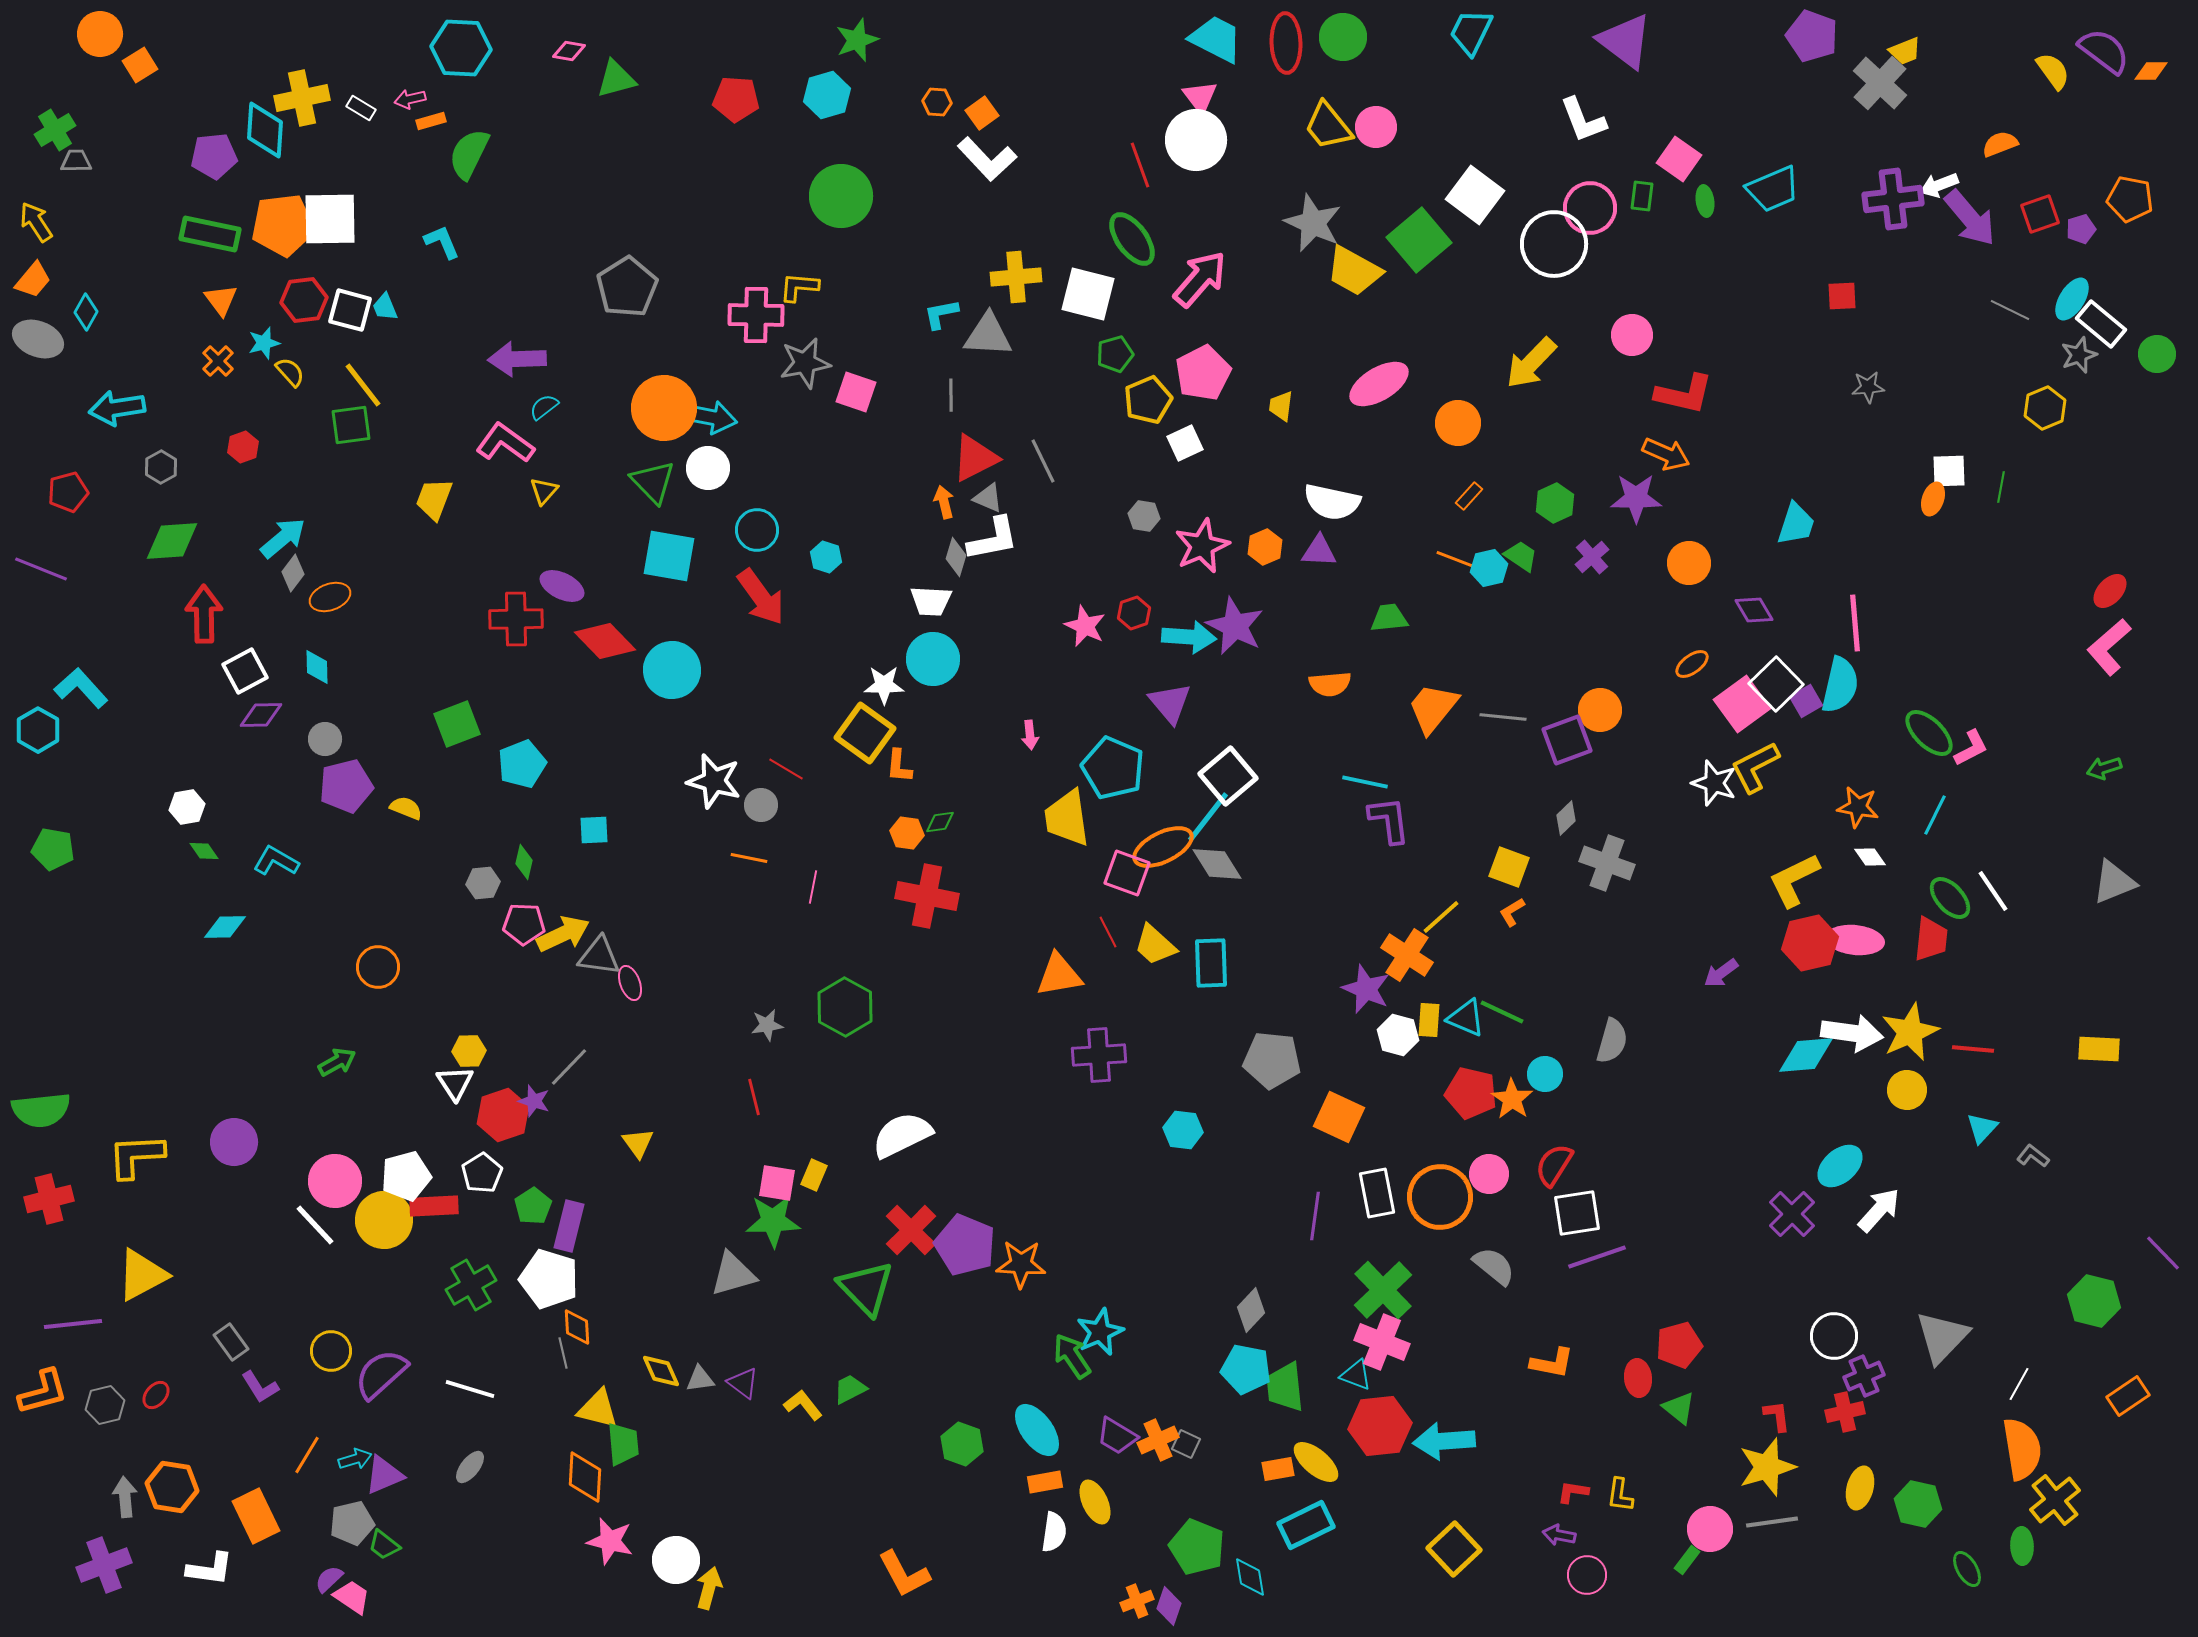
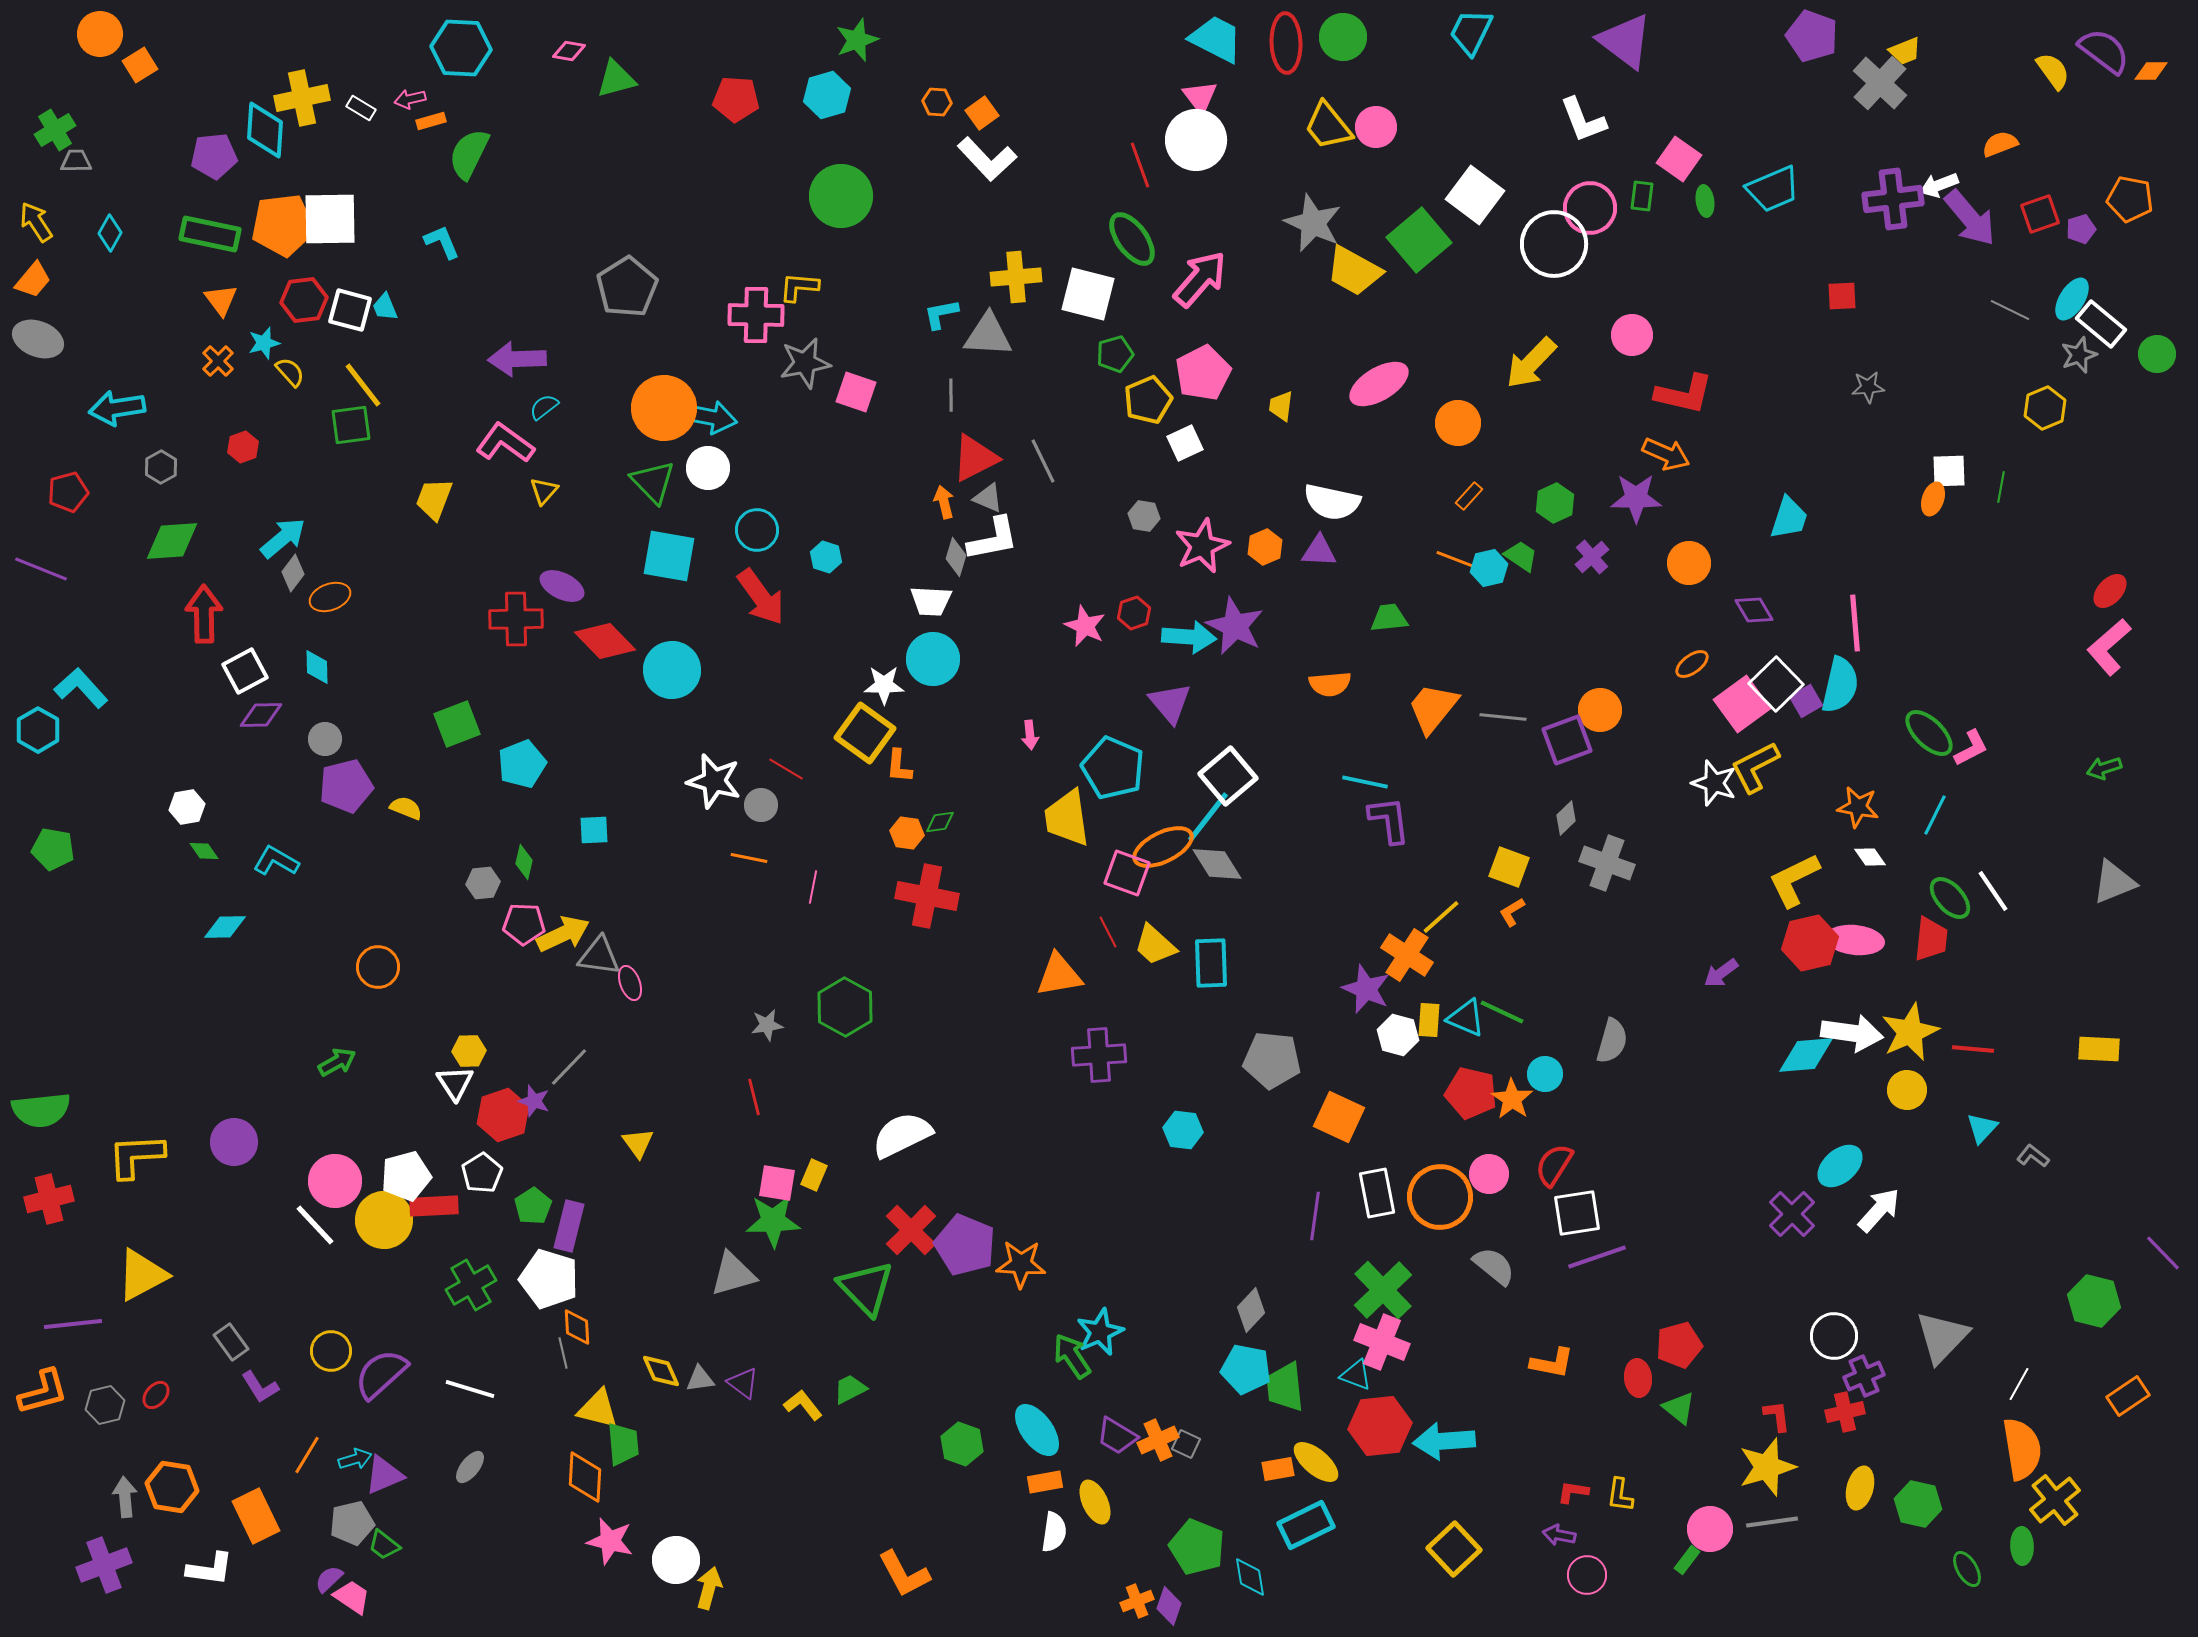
cyan diamond at (86, 312): moved 24 px right, 79 px up
cyan trapezoid at (1796, 524): moved 7 px left, 6 px up
